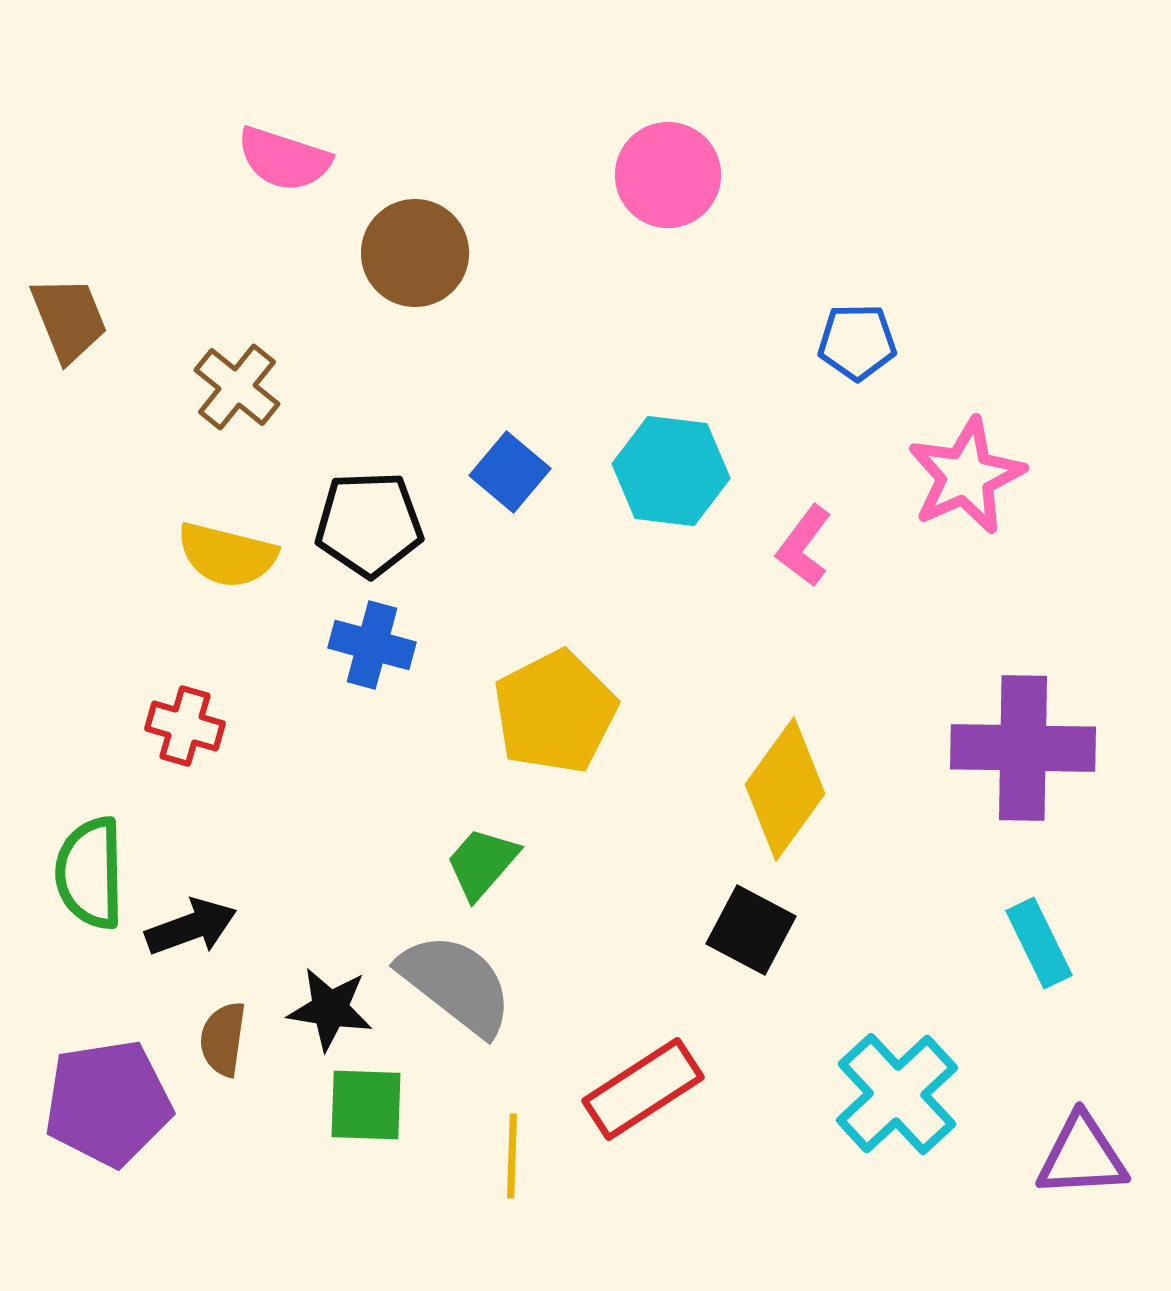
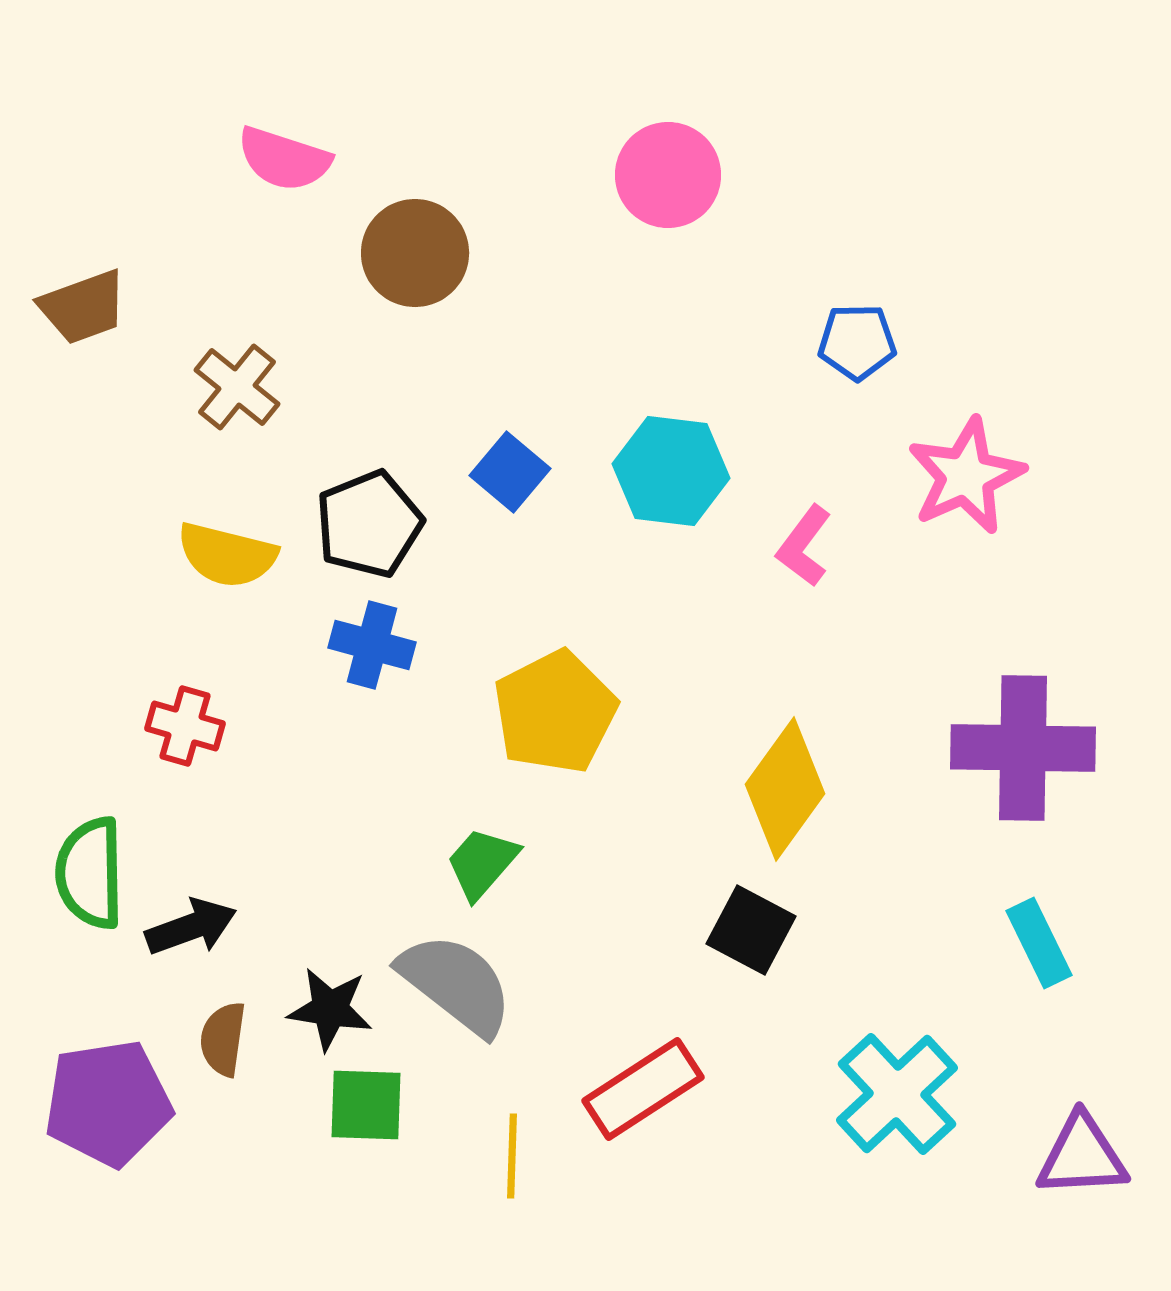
brown trapezoid: moved 14 px right, 12 px up; rotated 92 degrees clockwise
black pentagon: rotated 20 degrees counterclockwise
